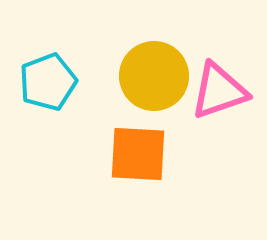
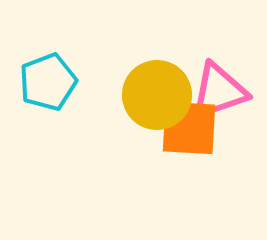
yellow circle: moved 3 px right, 19 px down
orange square: moved 51 px right, 26 px up
